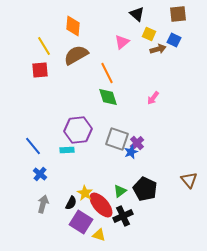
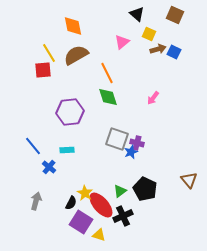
brown square: moved 3 px left, 1 px down; rotated 30 degrees clockwise
orange diamond: rotated 15 degrees counterclockwise
blue square: moved 12 px down
yellow line: moved 5 px right, 7 px down
red square: moved 3 px right
purple hexagon: moved 8 px left, 18 px up
purple cross: rotated 32 degrees counterclockwise
blue cross: moved 9 px right, 7 px up
gray arrow: moved 7 px left, 3 px up
